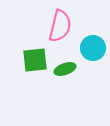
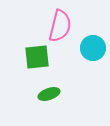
green square: moved 2 px right, 3 px up
green ellipse: moved 16 px left, 25 px down
